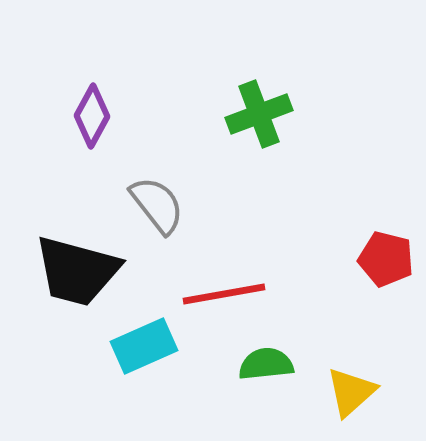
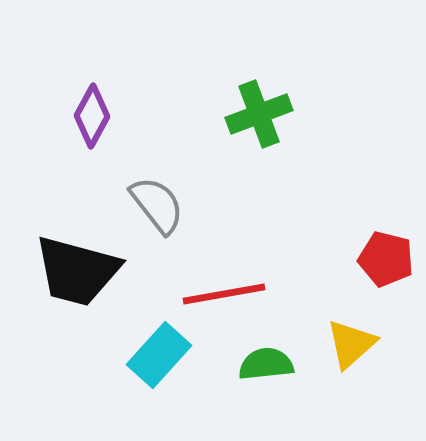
cyan rectangle: moved 15 px right, 9 px down; rotated 24 degrees counterclockwise
yellow triangle: moved 48 px up
